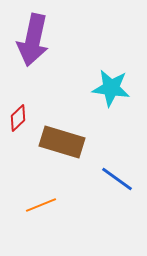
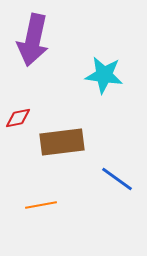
cyan star: moved 7 px left, 13 px up
red diamond: rotated 32 degrees clockwise
brown rectangle: rotated 24 degrees counterclockwise
orange line: rotated 12 degrees clockwise
